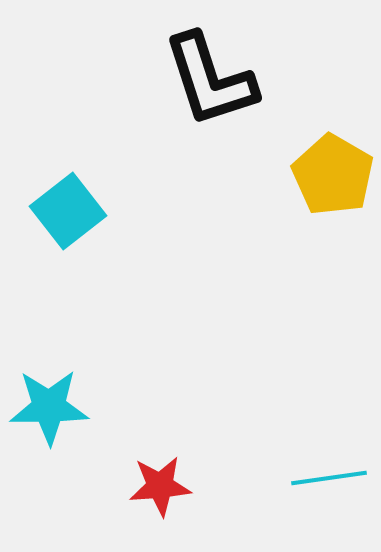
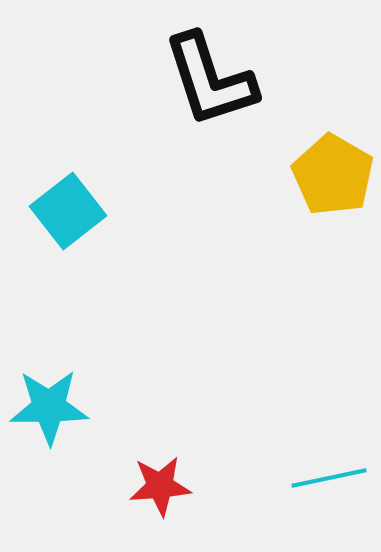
cyan line: rotated 4 degrees counterclockwise
